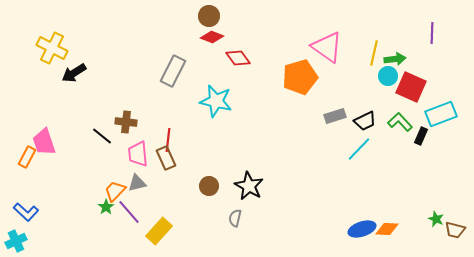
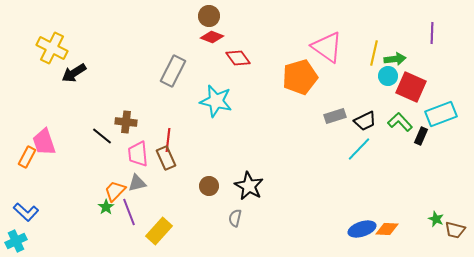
purple line at (129, 212): rotated 20 degrees clockwise
